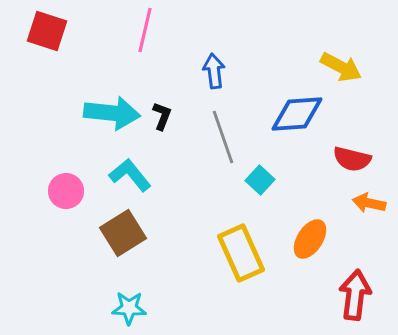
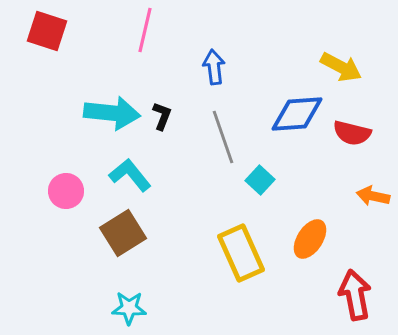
blue arrow: moved 4 px up
red semicircle: moved 26 px up
orange arrow: moved 4 px right, 7 px up
red arrow: rotated 18 degrees counterclockwise
